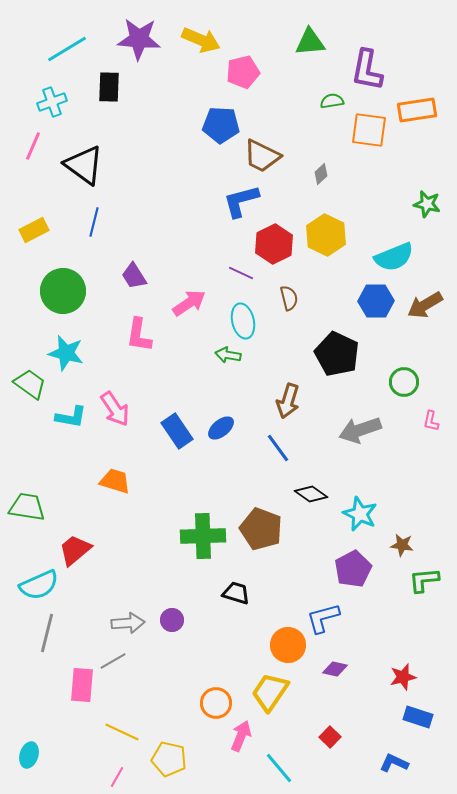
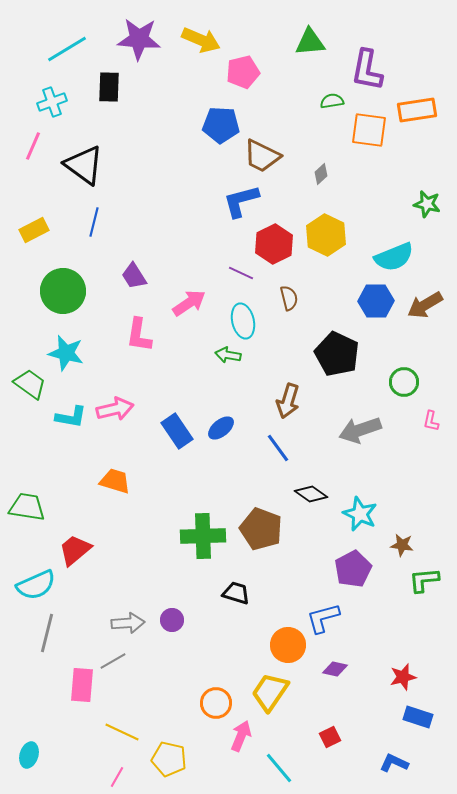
pink arrow at (115, 409): rotated 69 degrees counterclockwise
cyan semicircle at (39, 585): moved 3 px left
red square at (330, 737): rotated 20 degrees clockwise
